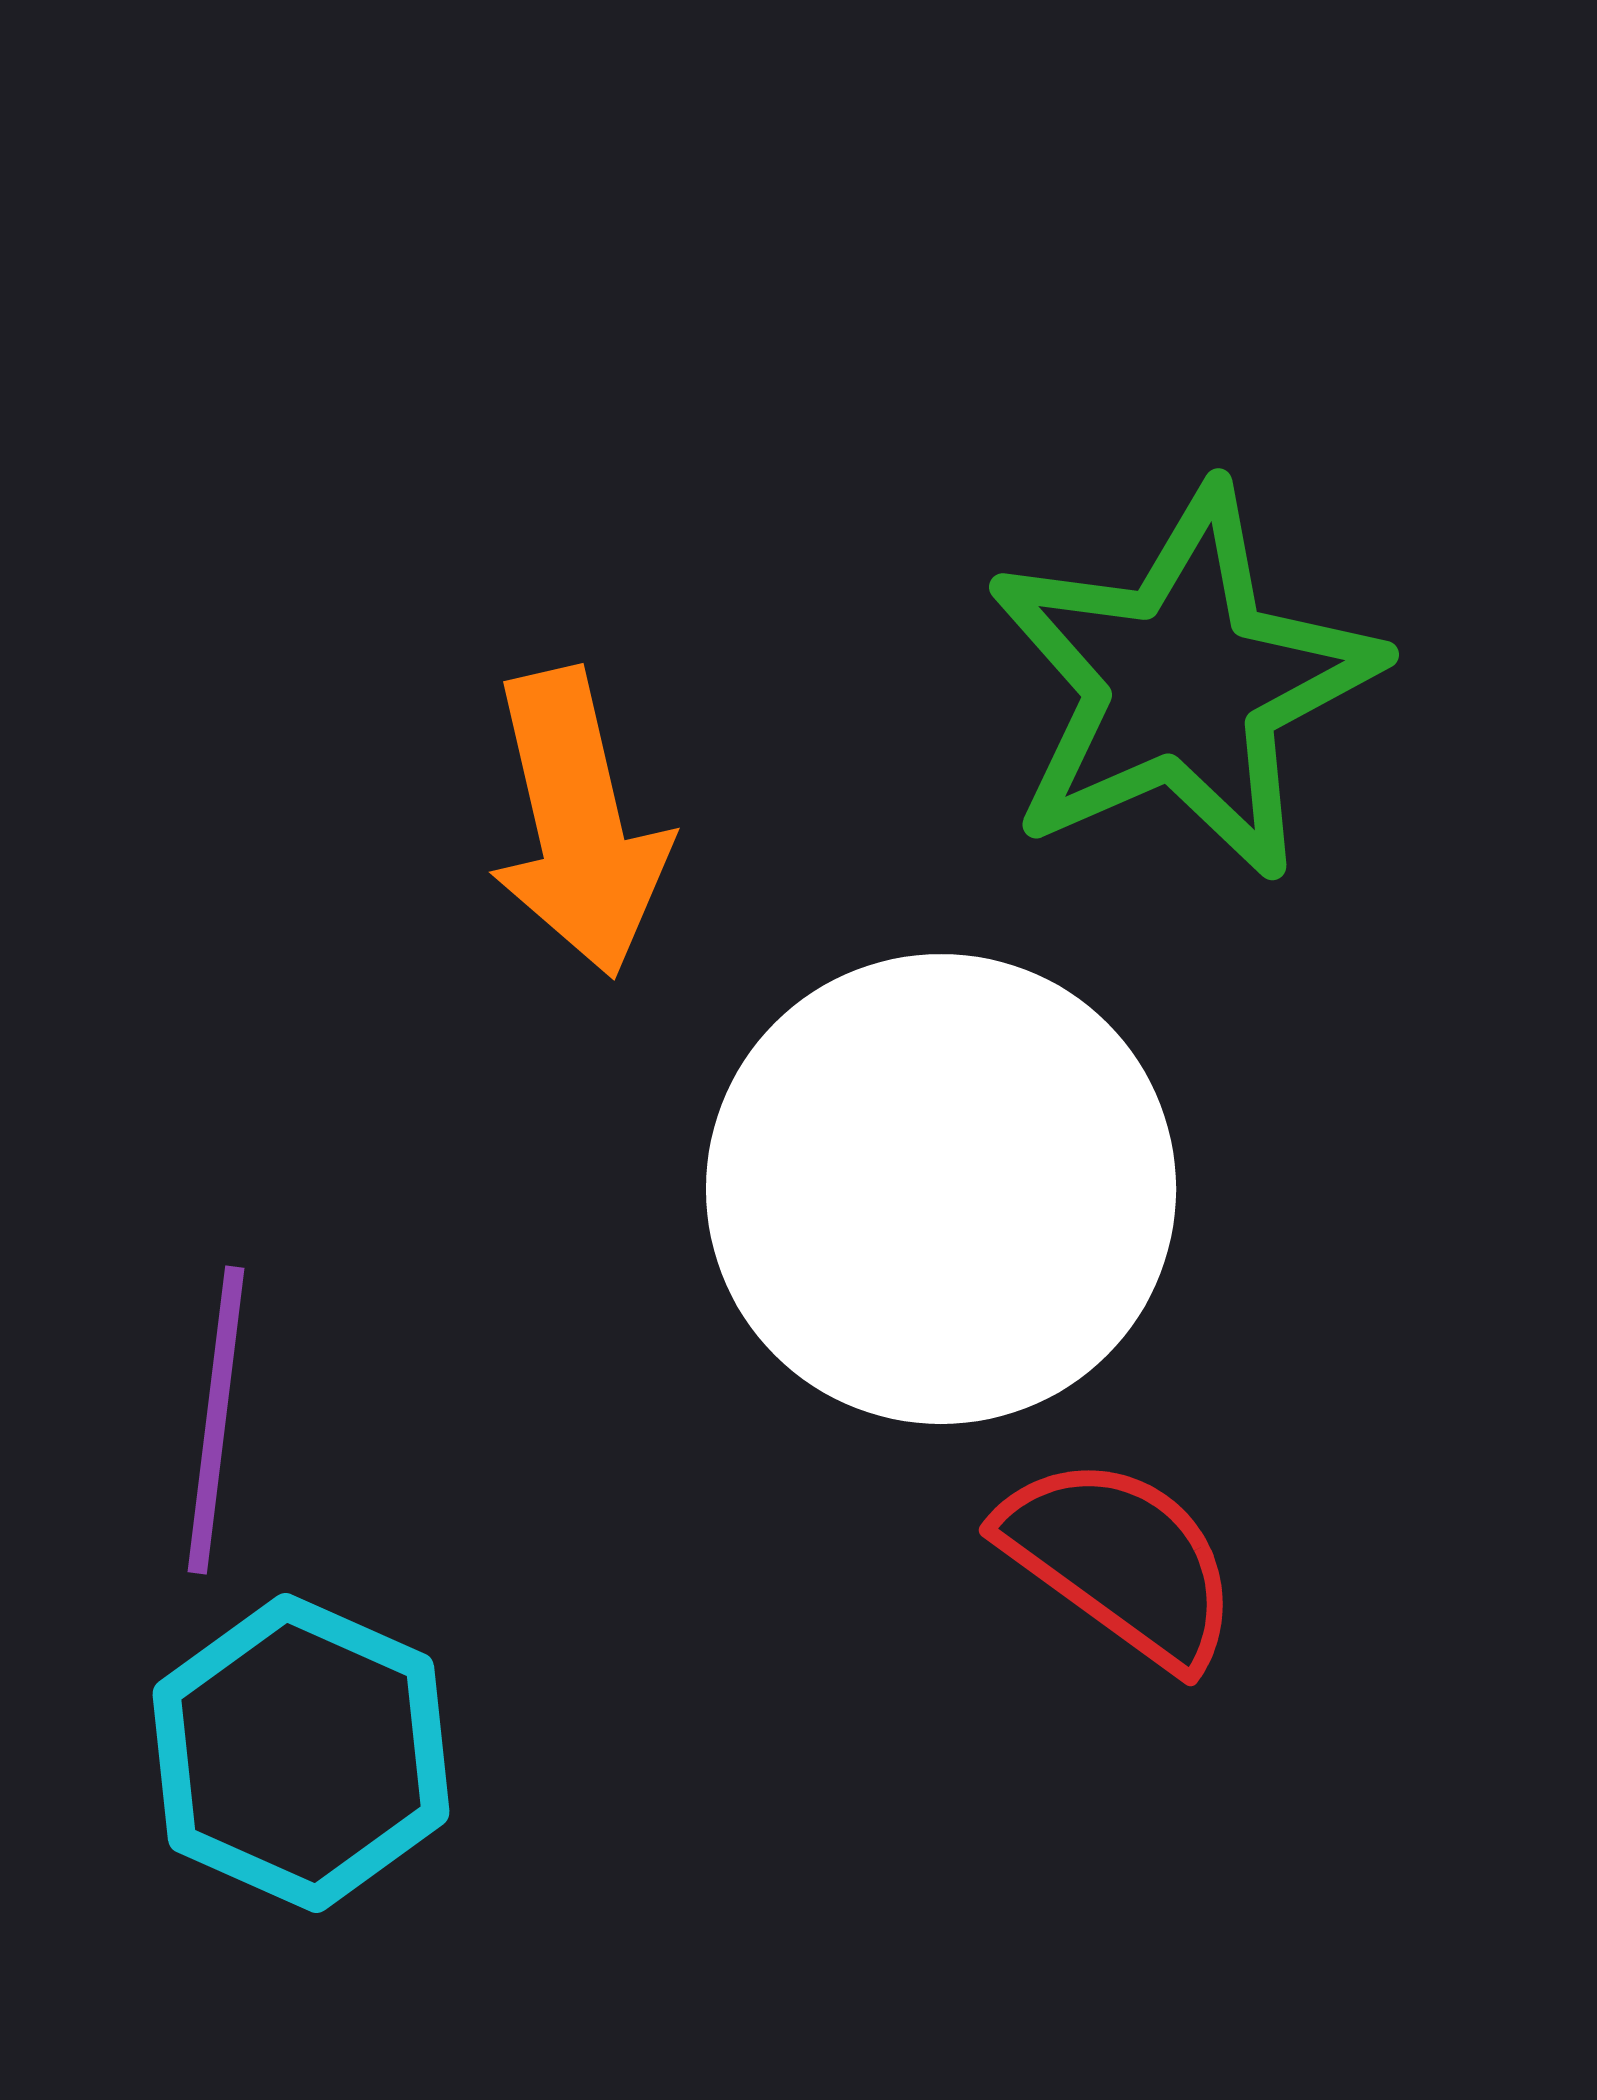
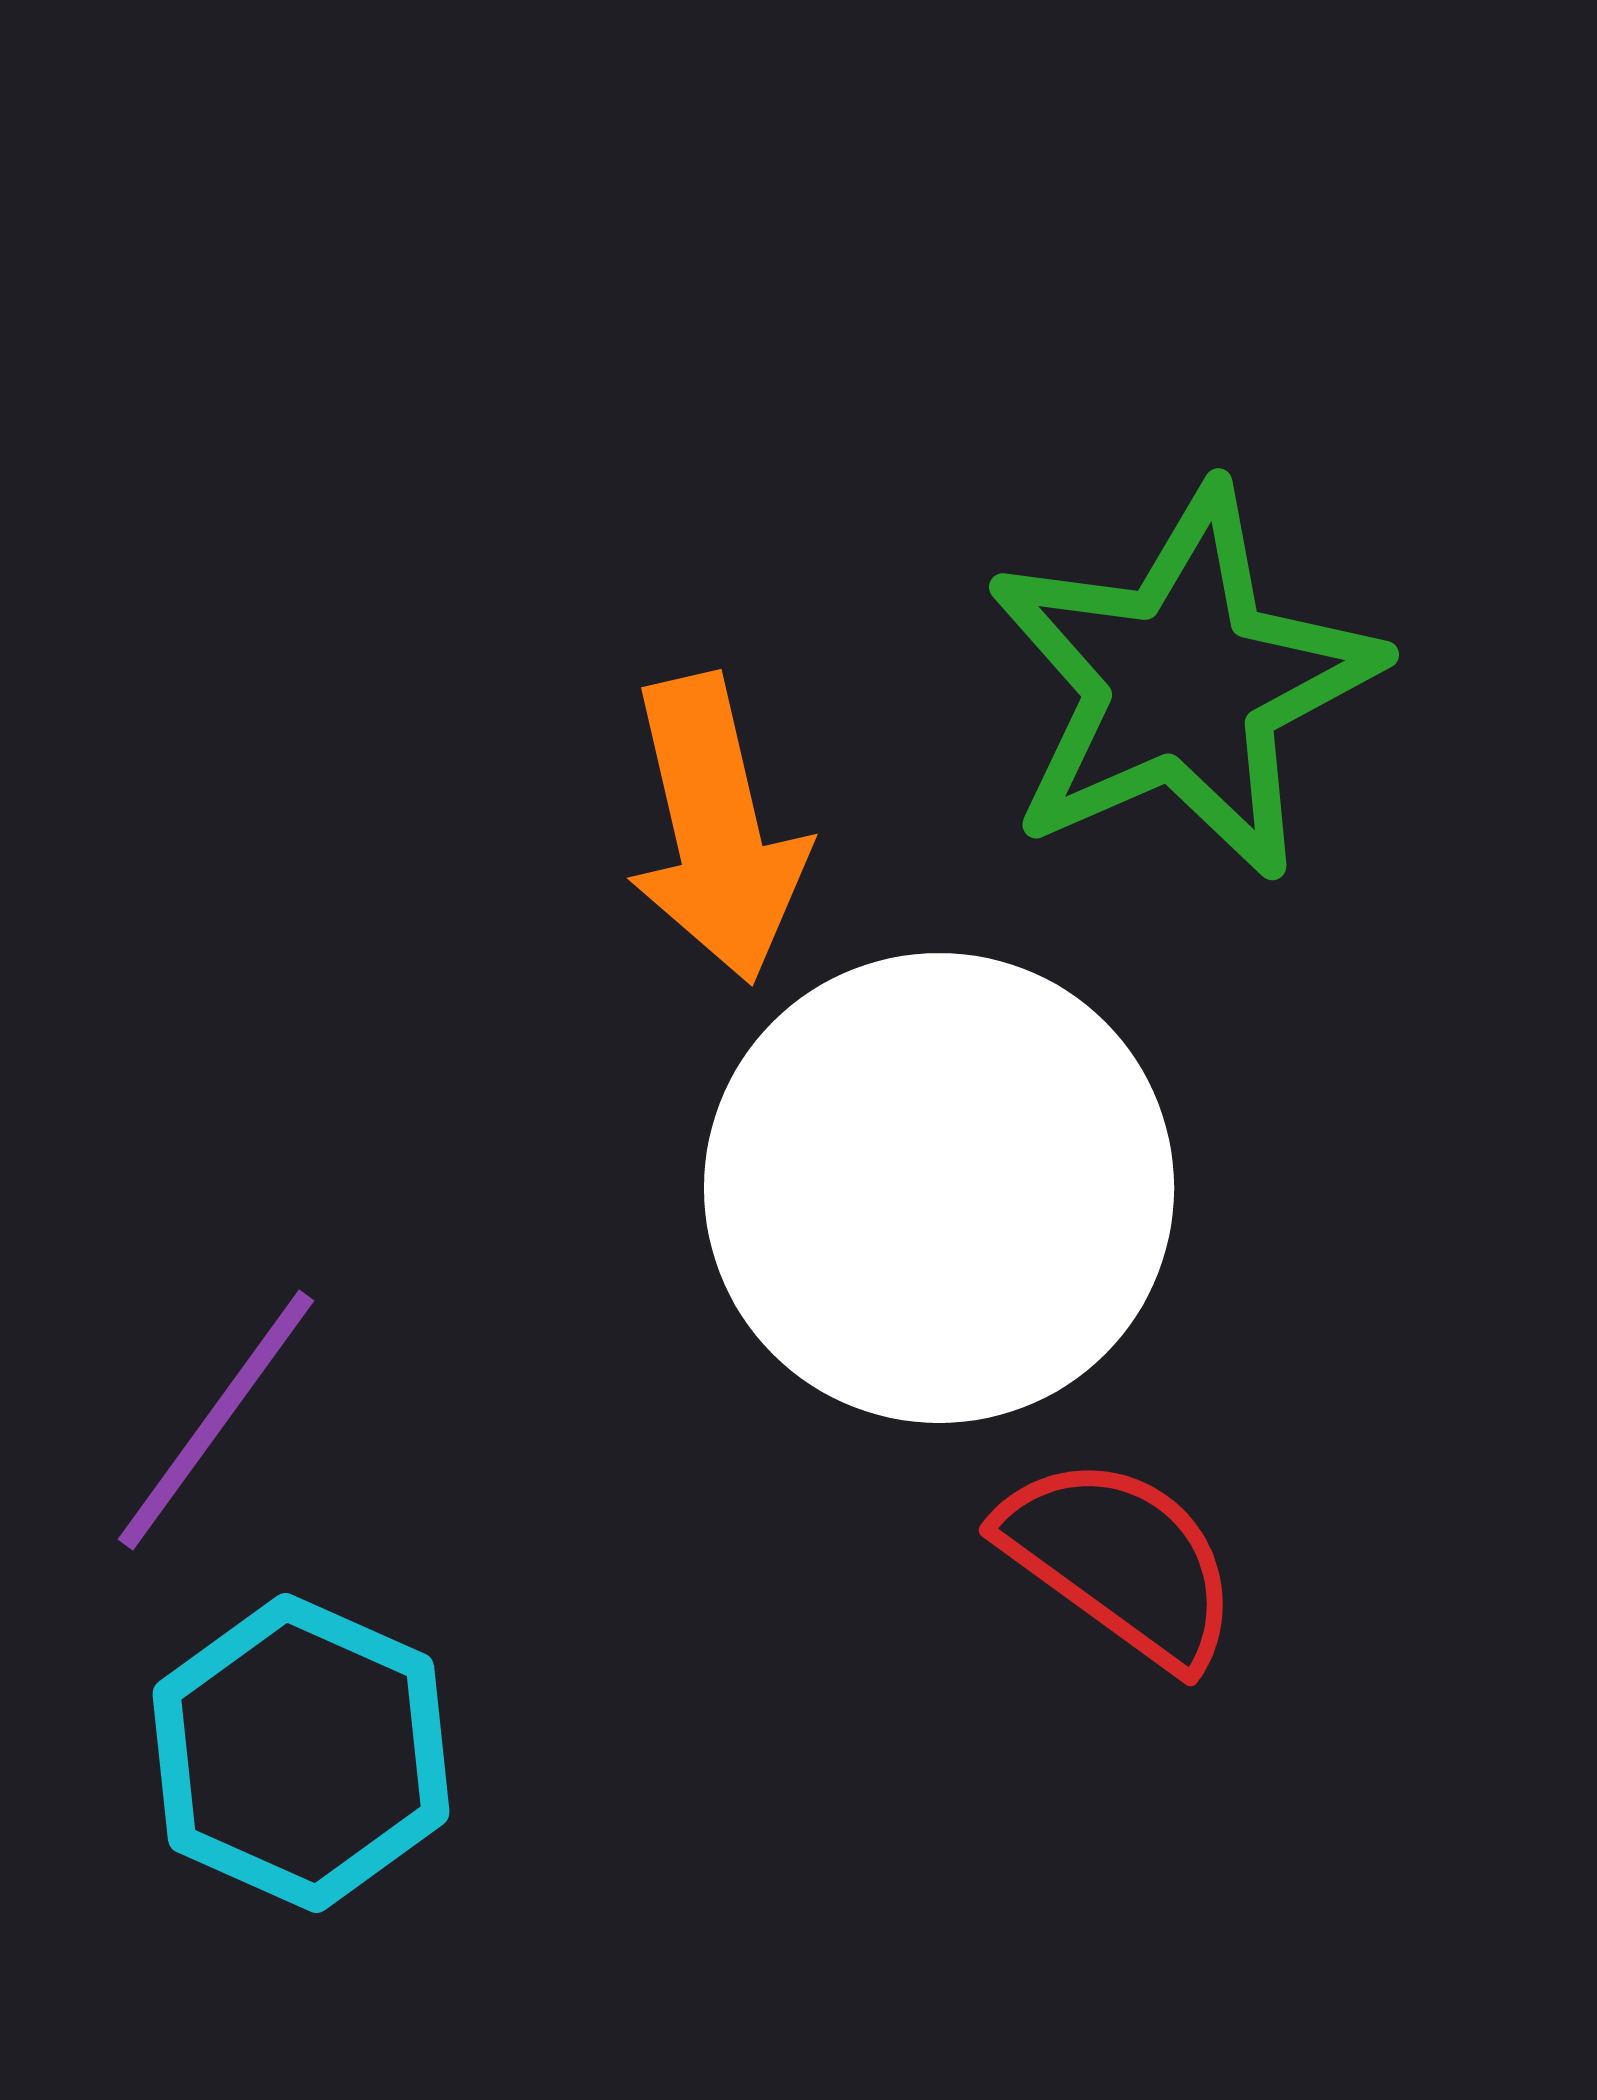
orange arrow: moved 138 px right, 6 px down
white circle: moved 2 px left, 1 px up
purple line: rotated 29 degrees clockwise
